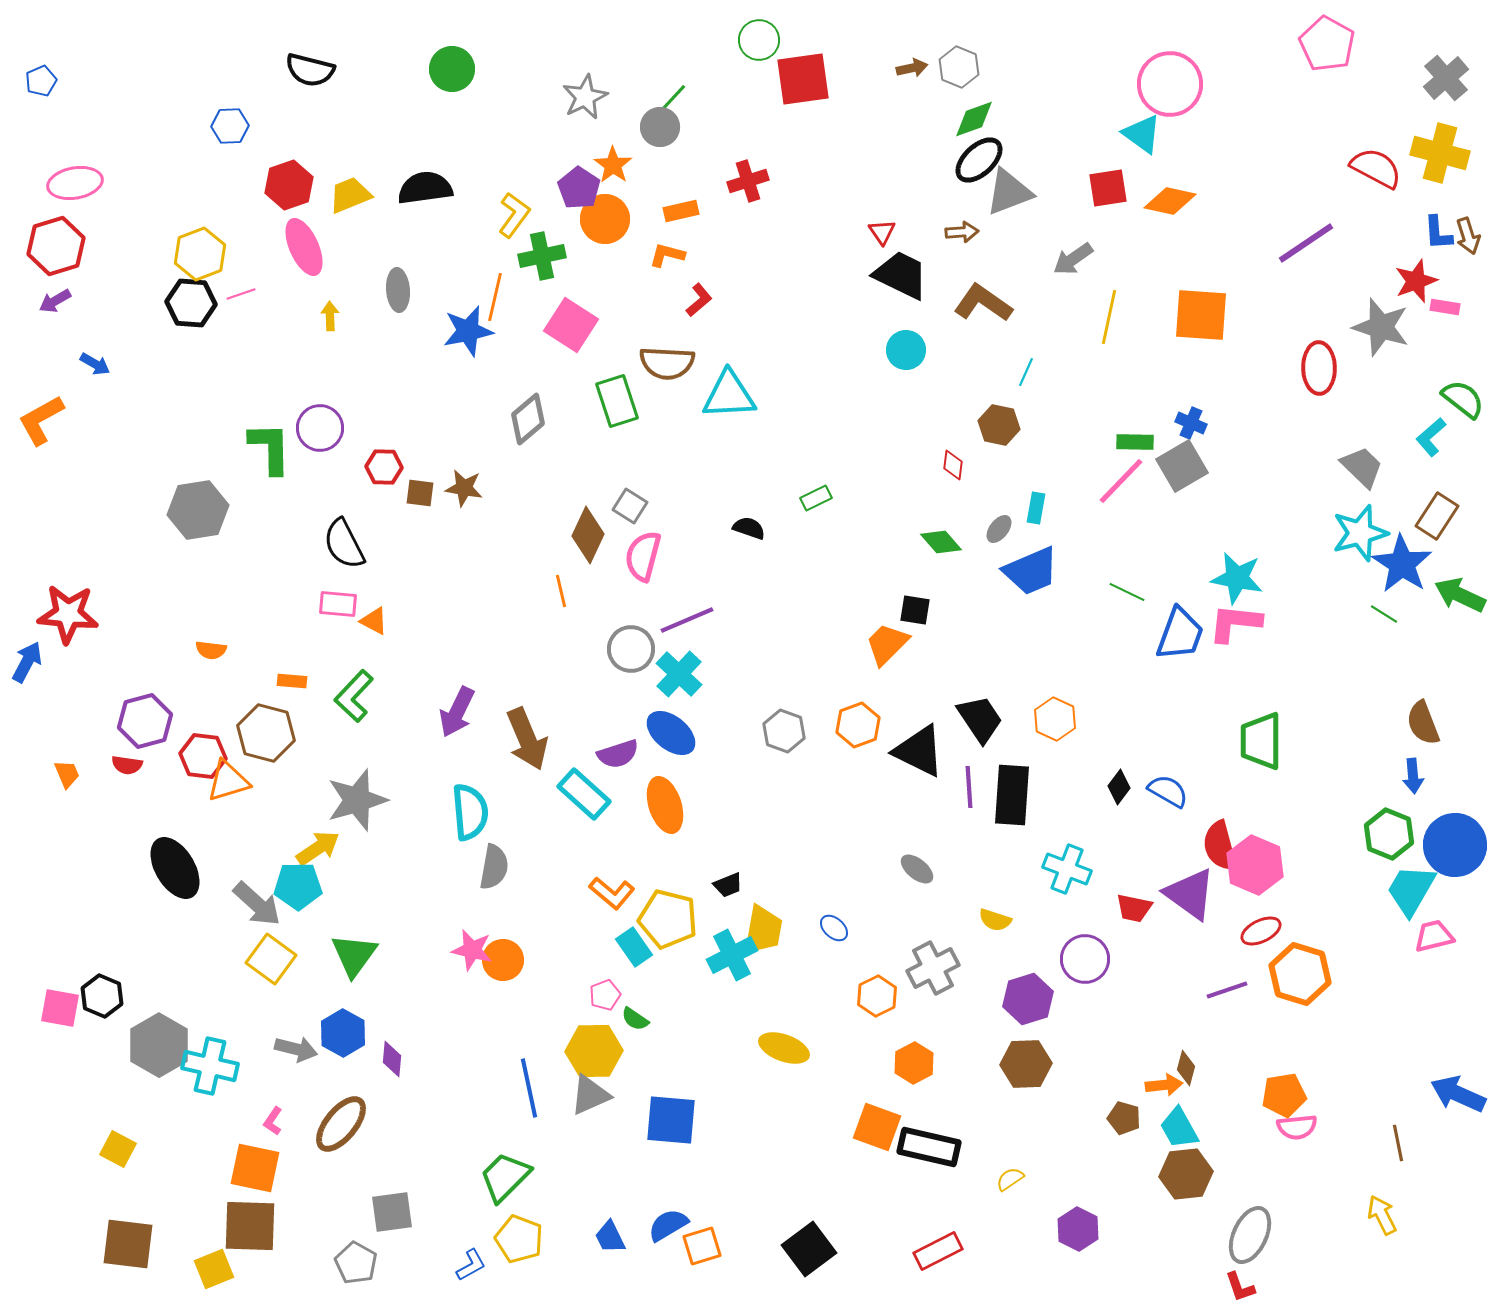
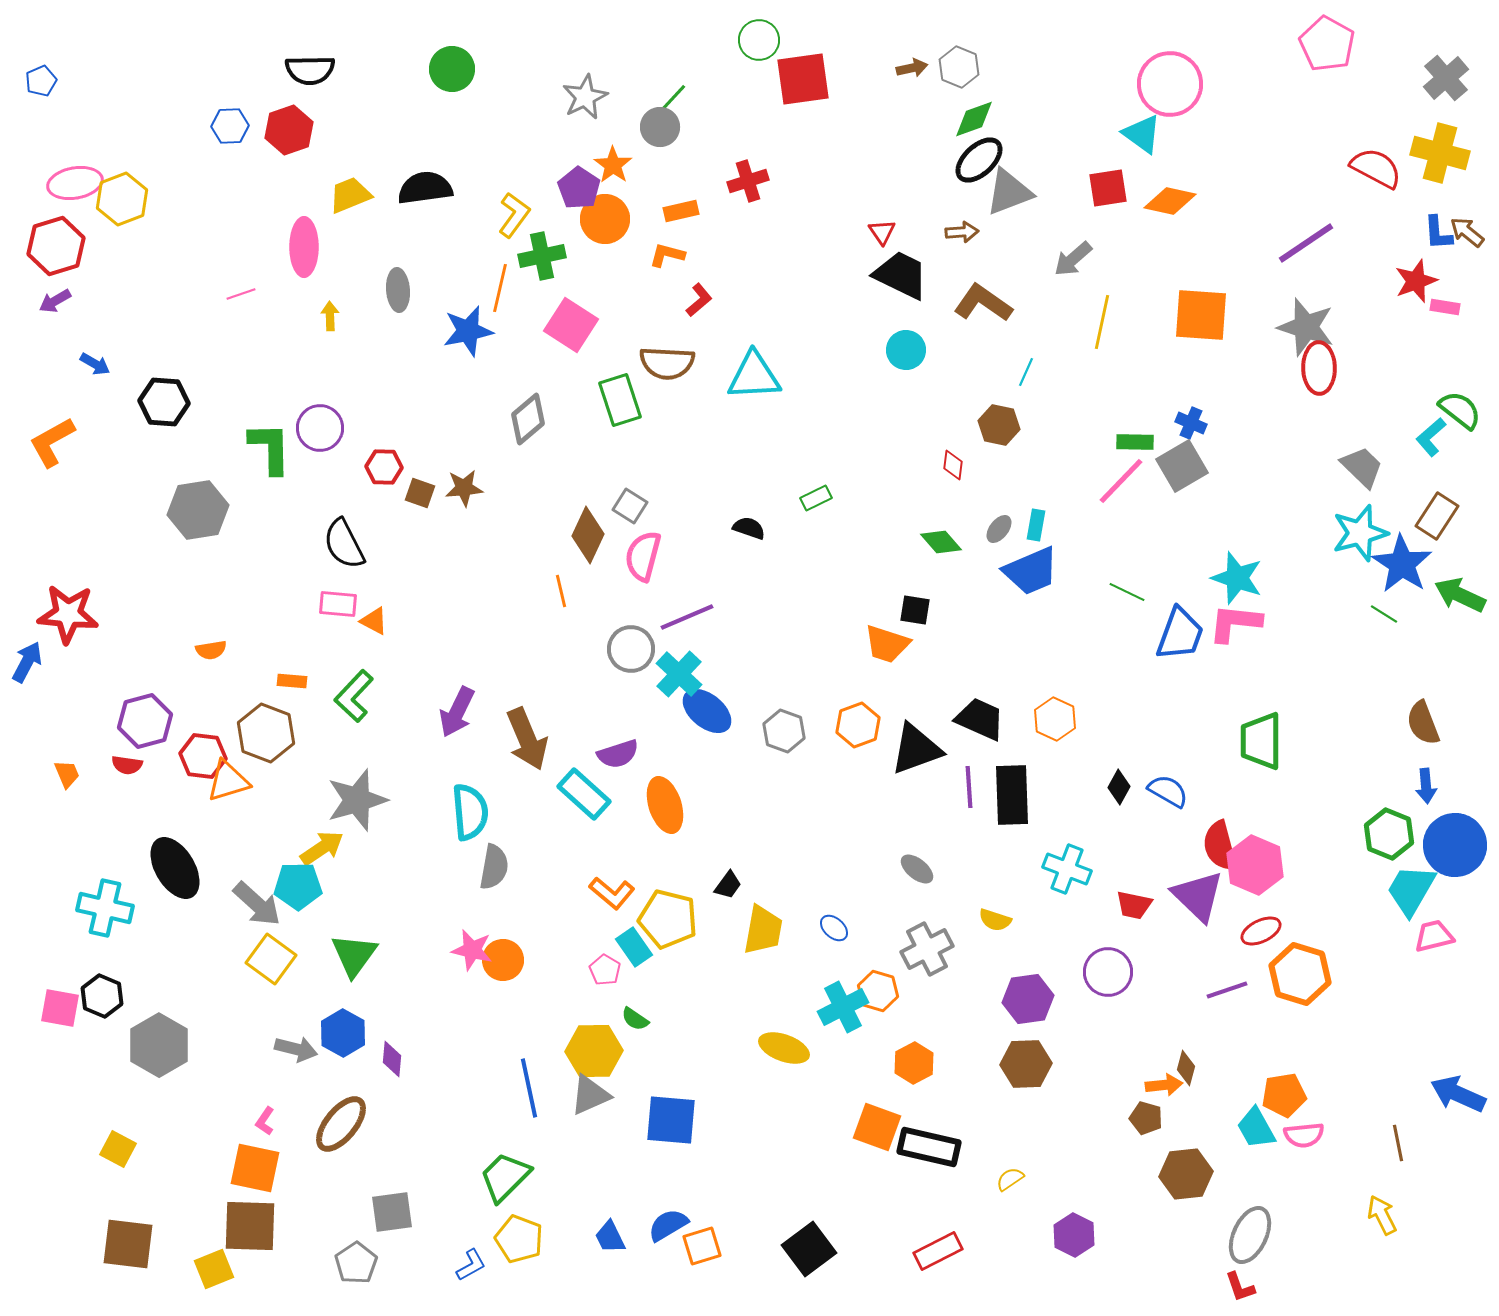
black semicircle at (310, 70): rotated 15 degrees counterclockwise
red hexagon at (289, 185): moved 55 px up
brown arrow at (1468, 236): moved 1 px left, 4 px up; rotated 147 degrees clockwise
pink ellipse at (304, 247): rotated 24 degrees clockwise
yellow hexagon at (200, 254): moved 78 px left, 55 px up
gray arrow at (1073, 259): rotated 6 degrees counterclockwise
orange line at (495, 297): moved 5 px right, 9 px up
black hexagon at (191, 303): moved 27 px left, 99 px down
yellow line at (1109, 317): moved 7 px left, 5 px down
gray star at (1381, 327): moved 75 px left
cyan triangle at (729, 395): moved 25 px right, 19 px up
green semicircle at (1463, 399): moved 3 px left, 11 px down
green rectangle at (617, 401): moved 3 px right, 1 px up
orange L-shape at (41, 420): moved 11 px right, 22 px down
brown star at (464, 488): rotated 15 degrees counterclockwise
brown square at (420, 493): rotated 12 degrees clockwise
cyan rectangle at (1036, 508): moved 17 px down
cyan star at (1237, 578): rotated 8 degrees clockwise
purple line at (687, 620): moved 3 px up
orange trapezoid at (887, 644): rotated 117 degrees counterclockwise
orange semicircle at (211, 650): rotated 16 degrees counterclockwise
black trapezoid at (980, 719): rotated 32 degrees counterclockwise
brown hexagon at (266, 733): rotated 6 degrees clockwise
blue ellipse at (671, 733): moved 36 px right, 22 px up
black triangle at (919, 751): moved 3 px left, 2 px up; rotated 46 degrees counterclockwise
blue arrow at (1413, 776): moved 13 px right, 10 px down
black diamond at (1119, 787): rotated 8 degrees counterclockwise
black rectangle at (1012, 795): rotated 6 degrees counterclockwise
yellow arrow at (318, 848): moved 4 px right
black trapezoid at (728, 885): rotated 32 degrees counterclockwise
purple triangle at (1190, 894): moved 8 px right, 2 px down; rotated 8 degrees clockwise
red trapezoid at (1134, 908): moved 3 px up
cyan cross at (732, 955): moved 111 px right, 52 px down
purple circle at (1085, 959): moved 23 px right, 13 px down
gray cross at (933, 968): moved 6 px left, 19 px up
pink pentagon at (605, 995): moved 25 px up; rotated 20 degrees counterclockwise
orange hexagon at (877, 996): moved 1 px right, 5 px up; rotated 18 degrees counterclockwise
purple hexagon at (1028, 999): rotated 9 degrees clockwise
cyan cross at (210, 1066): moved 105 px left, 158 px up
brown pentagon at (1124, 1118): moved 22 px right
pink L-shape at (273, 1121): moved 8 px left
pink semicircle at (1297, 1127): moved 7 px right, 8 px down
cyan trapezoid at (1179, 1128): moved 77 px right
purple hexagon at (1078, 1229): moved 4 px left, 6 px down
gray pentagon at (356, 1263): rotated 9 degrees clockwise
